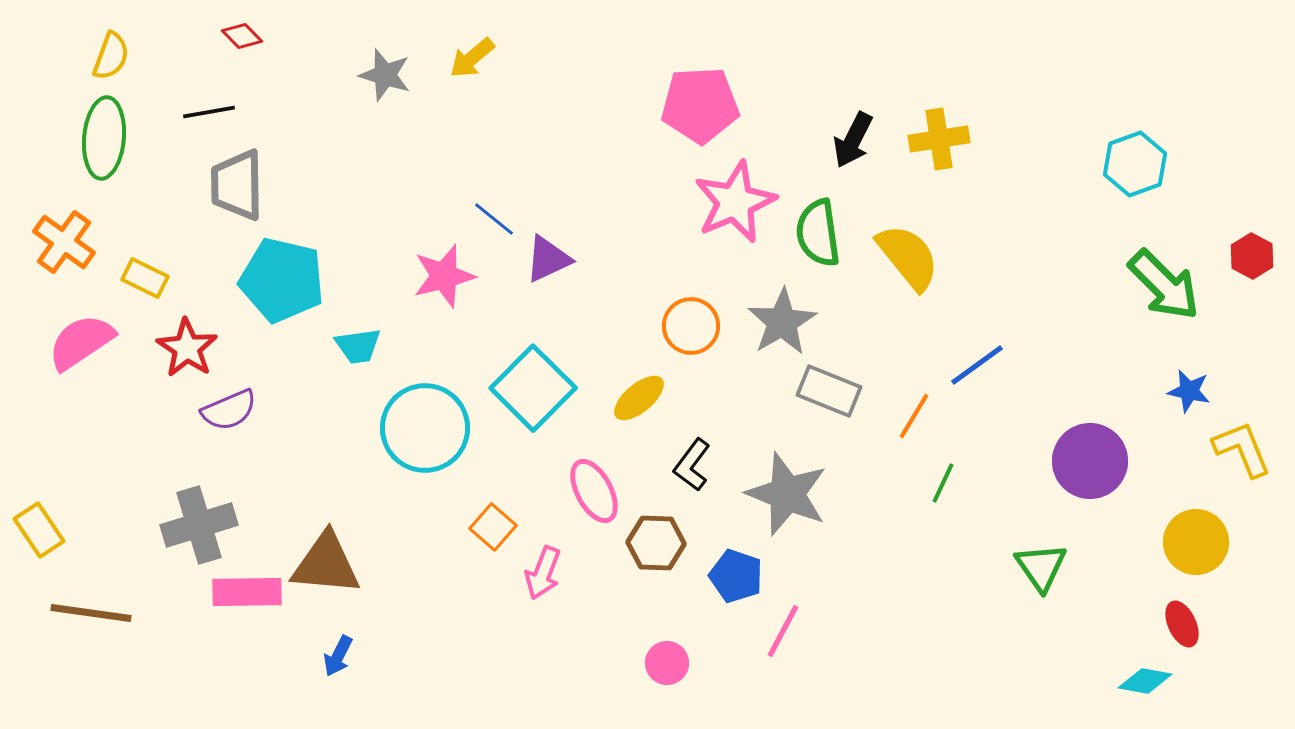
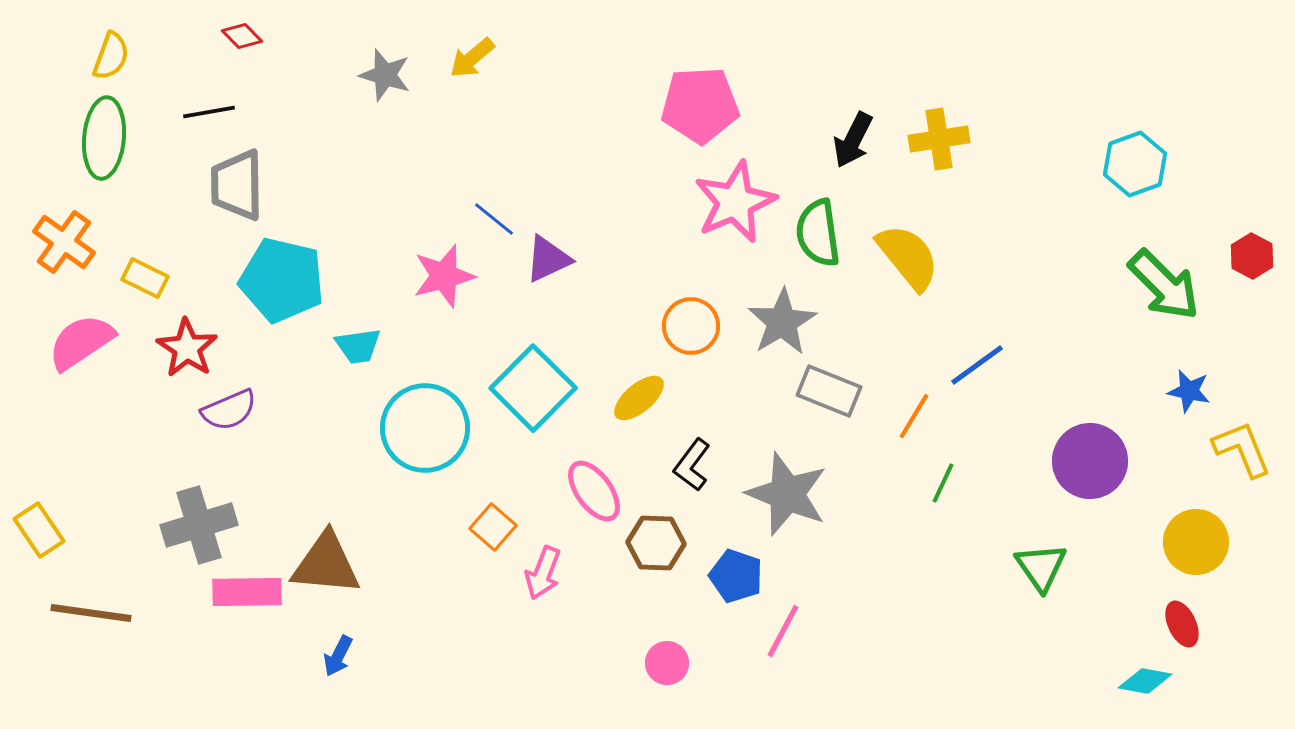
pink ellipse at (594, 491): rotated 8 degrees counterclockwise
